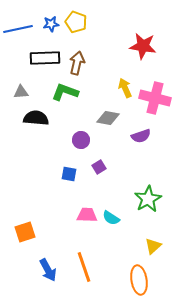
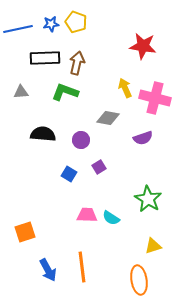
black semicircle: moved 7 px right, 16 px down
purple semicircle: moved 2 px right, 2 px down
blue square: rotated 21 degrees clockwise
green star: rotated 12 degrees counterclockwise
yellow triangle: rotated 24 degrees clockwise
orange line: moved 2 px left; rotated 12 degrees clockwise
